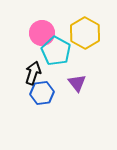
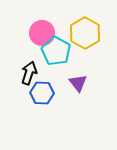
black arrow: moved 4 px left
purple triangle: moved 1 px right
blue hexagon: rotated 10 degrees clockwise
